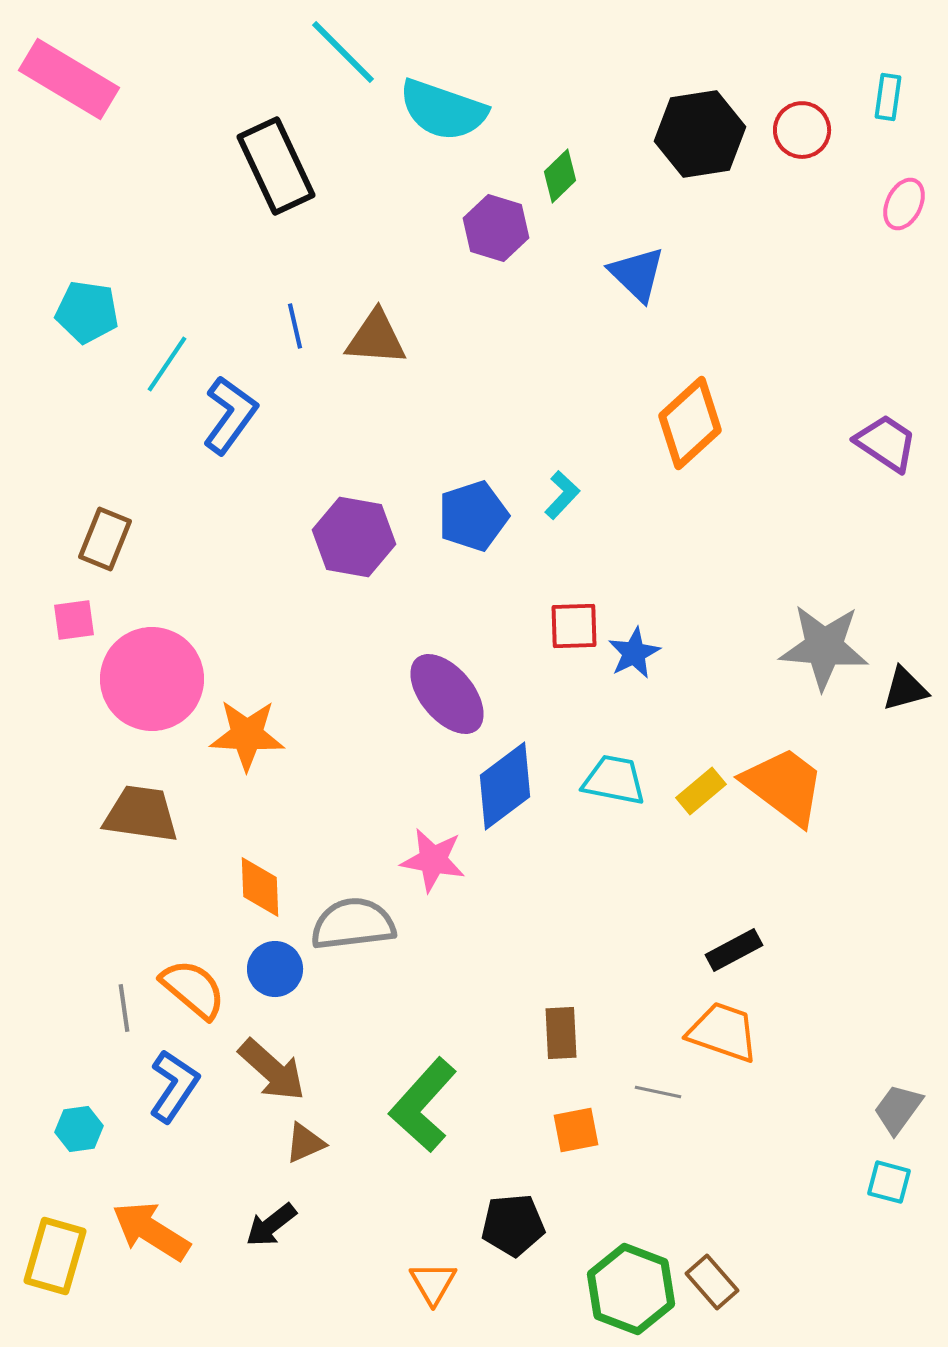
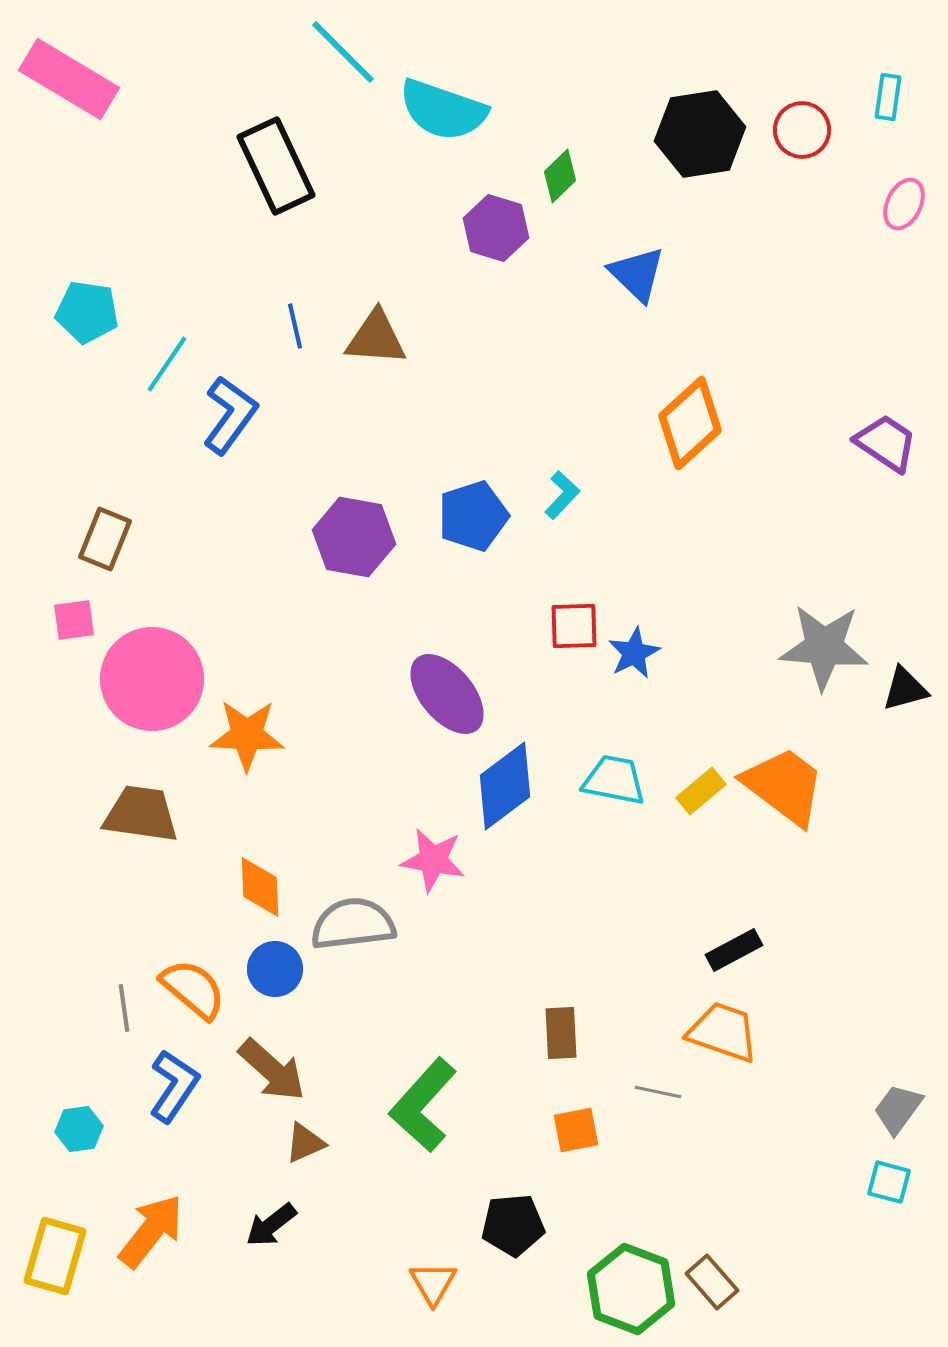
orange arrow at (151, 1231): rotated 96 degrees clockwise
